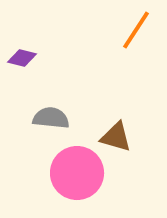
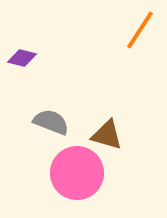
orange line: moved 4 px right
gray semicircle: moved 4 px down; rotated 15 degrees clockwise
brown triangle: moved 9 px left, 2 px up
